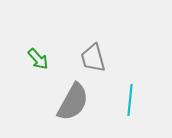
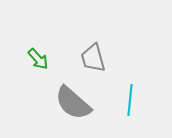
gray semicircle: moved 1 px down; rotated 102 degrees clockwise
